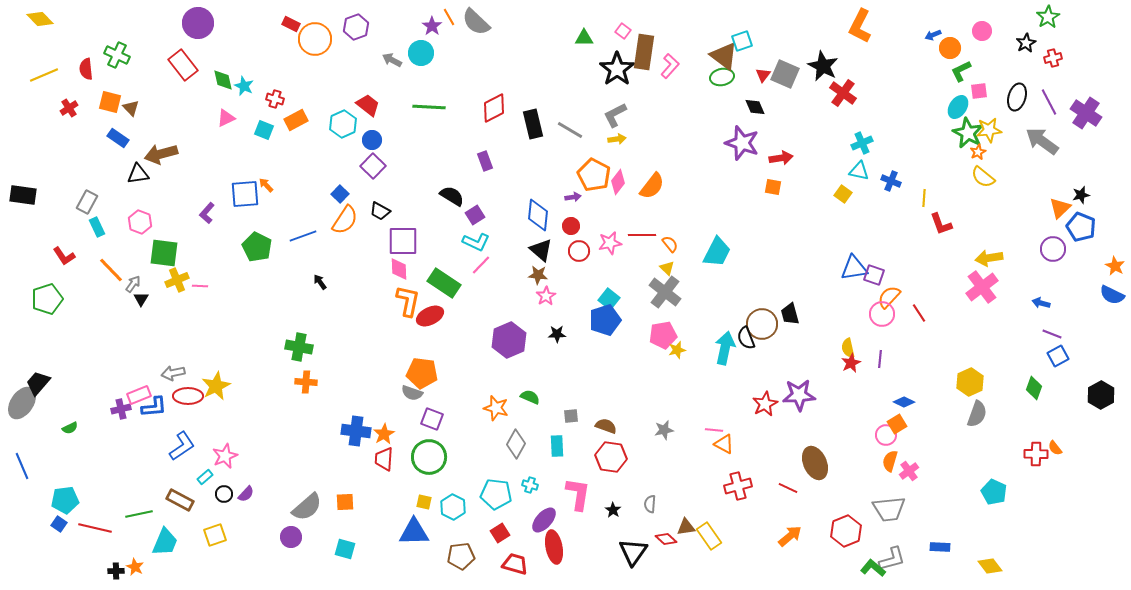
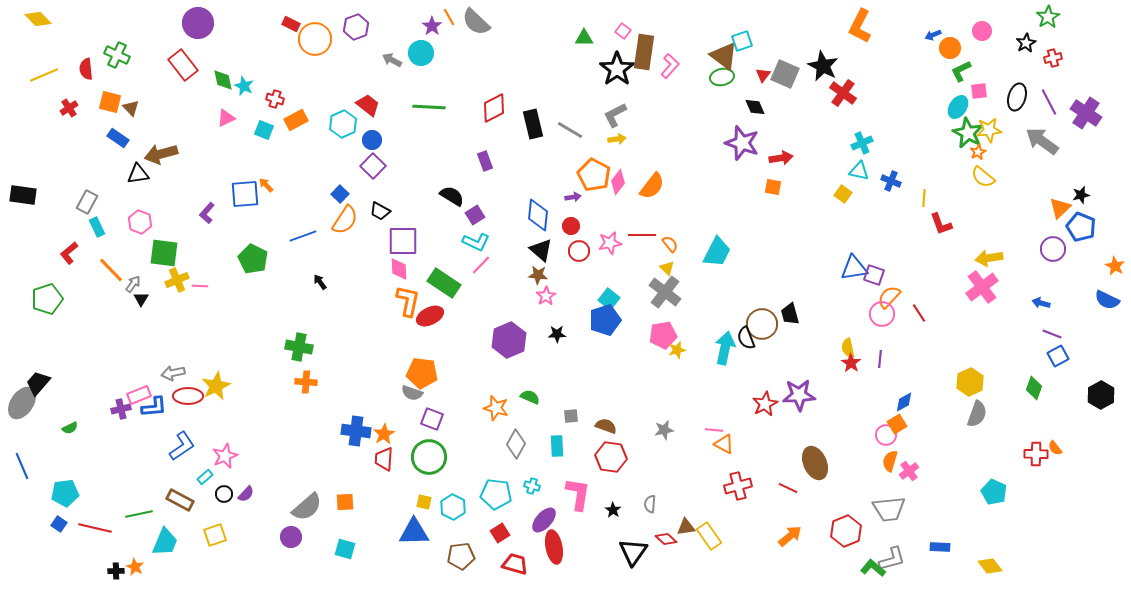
yellow diamond at (40, 19): moved 2 px left
green pentagon at (257, 247): moved 4 px left, 12 px down
red L-shape at (64, 256): moved 5 px right, 3 px up; rotated 85 degrees clockwise
blue semicircle at (1112, 295): moved 5 px left, 5 px down
red star at (851, 363): rotated 12 degrees counterclockwise
blue diamond at (904, 402): rotated 55 degrees counterclockwise
cyan cross at (530, 485): moved 2 px right, 1 px down
cyan pentagon at (65, 500): moved 7 px up
